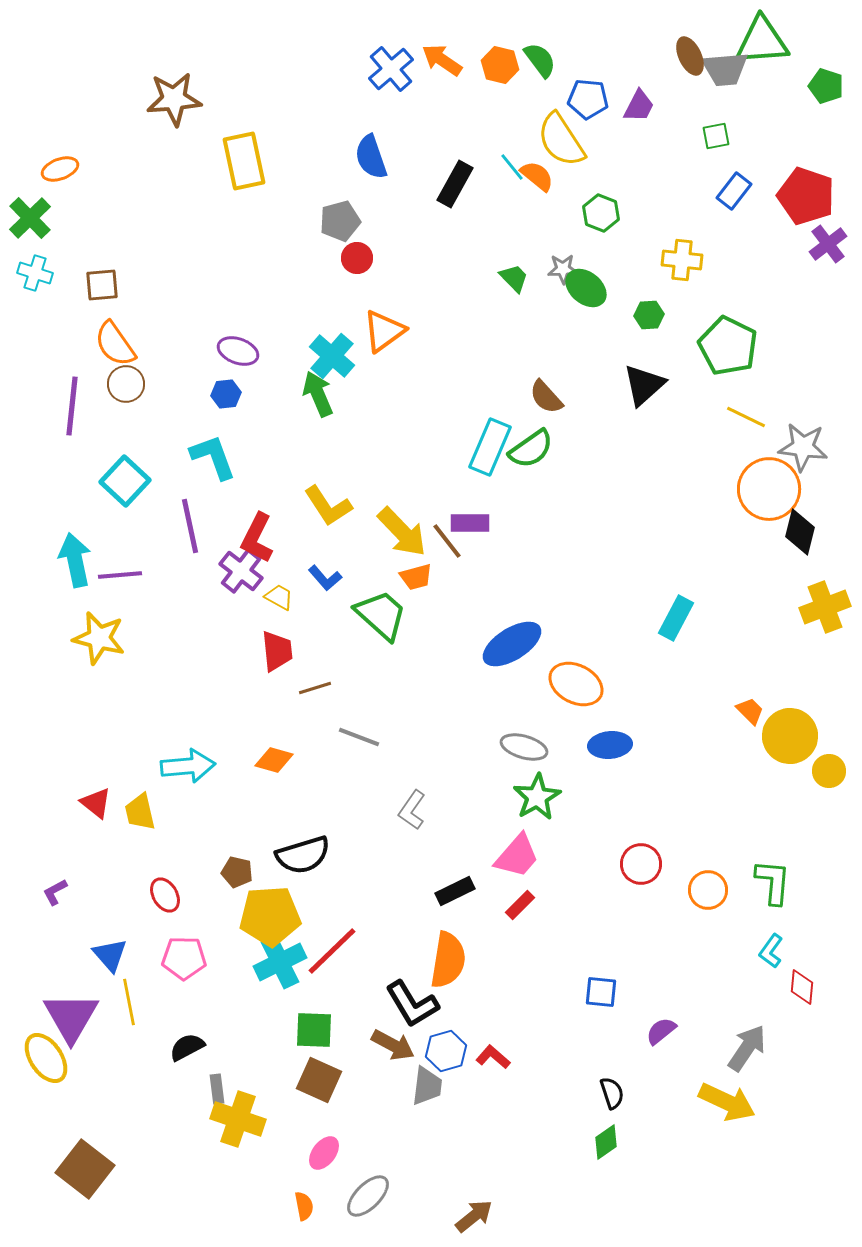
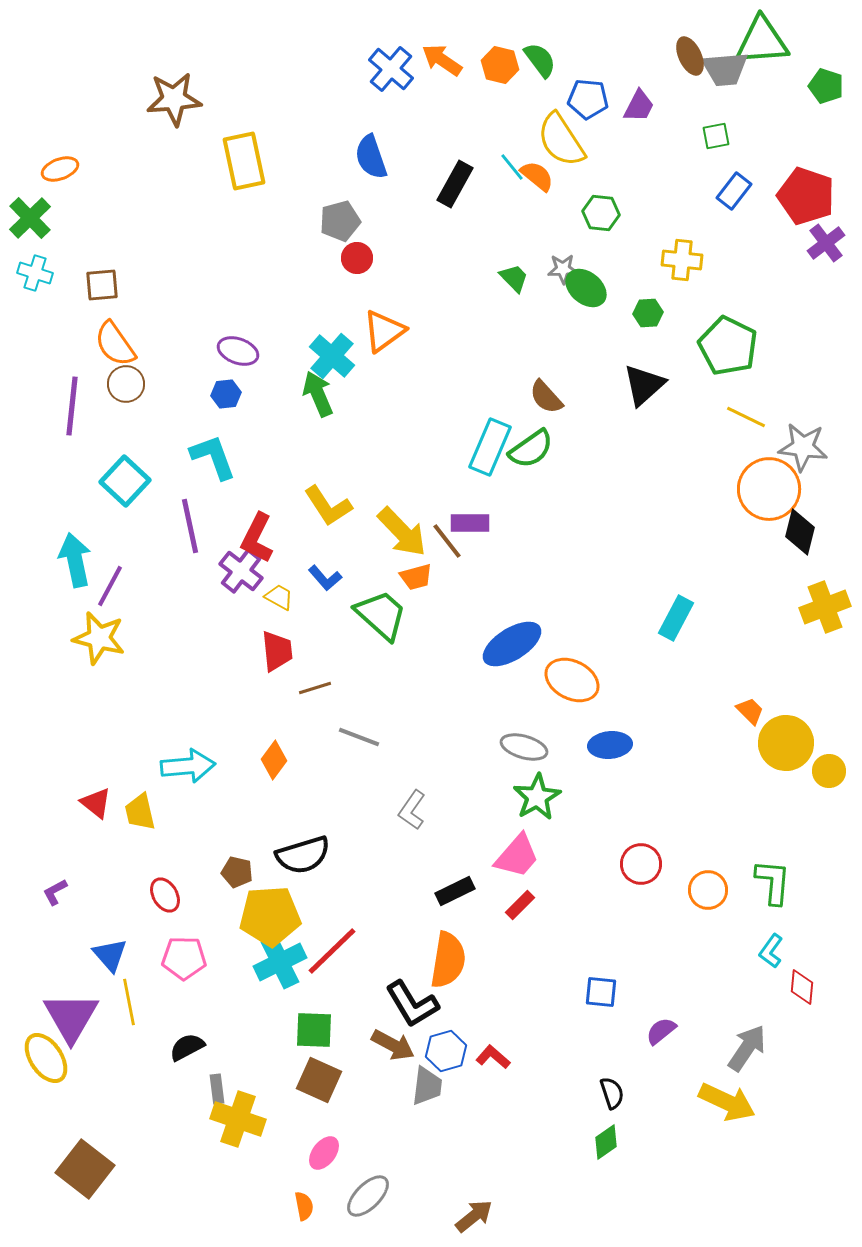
blue cross at (391, 69): rotated 9 degrees counterclockwise
green hexagon at (601, 213): rotated 15 degrees counterclockwise
purple cross at (828, 244): moved 2 px left, 1 px up
green hexagon at (649, 315): moved 1 px left, 2 px up
purple line at (120, 575): moved 10 px left, 11 px down; rotated 57 degrees counterclockwise
orange ellipse at (576, 684): moved 4 px left, 4 px up
yellow circle at (790, 736): moved 4 px left, 7 px down
orange diamond at (274, 760): rotated 69 degrees counterclockwise
